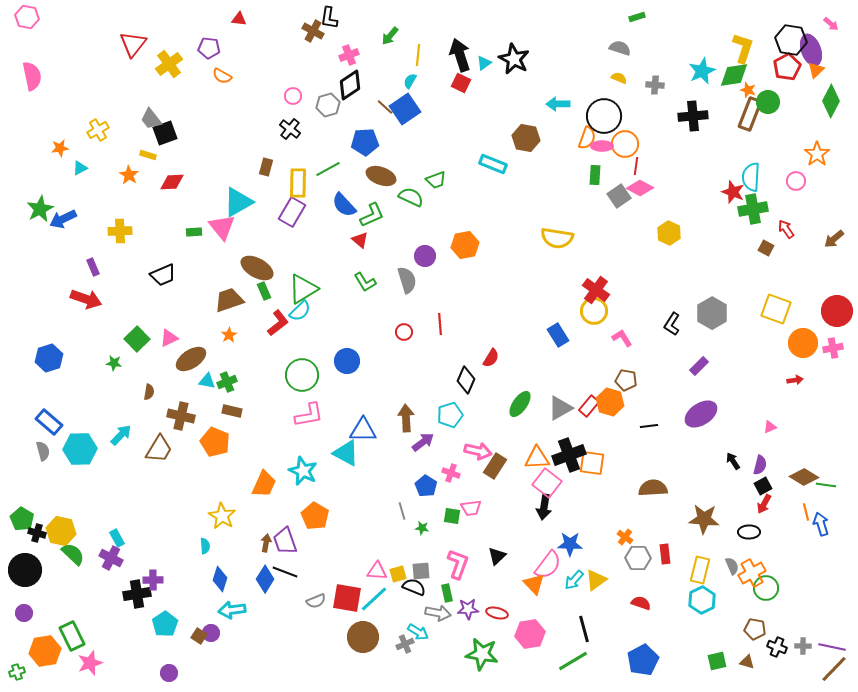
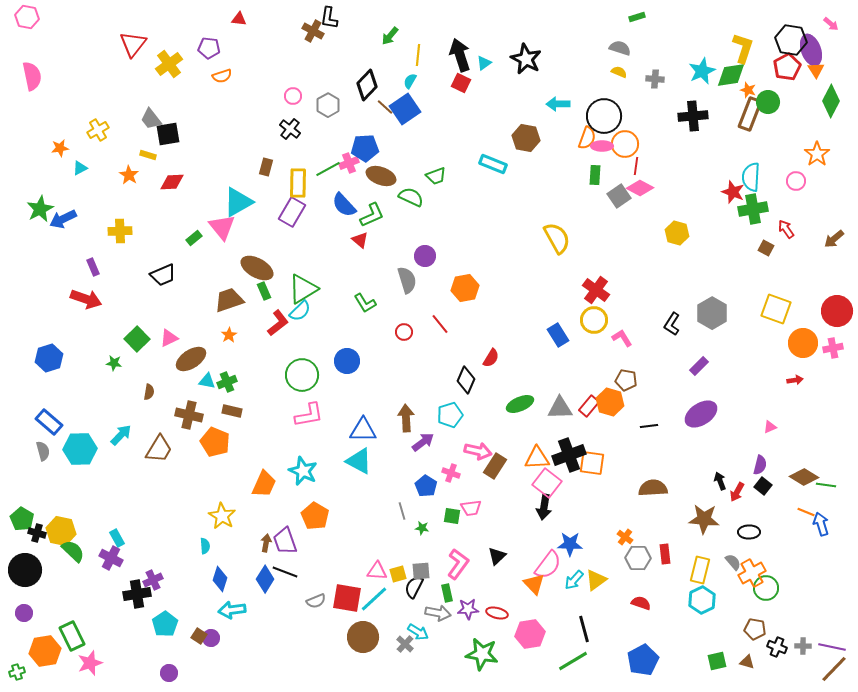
pink cross at (349, 55): moved 108 px down
black star at (514, 59): moved 12 px right
orange triangle at (816, 70): rotated 18 degrees counterclockwise
green diamond at (734, 75): moved 3 px left
orange semicircle at (222, 76): rotated 48 degrees counterclockwise
yellow semicircle at (619, 78): moved 6 px up
black diamond at (350, 85): moved 17 px right; rotated 12 degrees counterclockwise
gray cross at (655, 85): moved 6 px up
gray hexagon at (328, 105): rotated 15 degrees counterclockwise
black square at (165, 133): moved 3 px right, 1 px down; rotated 10 degrees clockwise
blue pentagon at (365, 142): moved 6 px down
green trapezoid at (436, 180): moved 4 px up
green rectangle at (194, 232): moved 6 px down; rotated 35 degrees counterclockwise
yellow hexagon at (669, 233): moved 8 px right; rotated 10 degrees counterclockwise
yellow semicircle at (557, 238): rotated 128 degrees counterclockwise
orange hexagon at (465, 245): moved 43 px down
green L-shape at (365, 282): moved 21 px down
yellow circle at (594, 311): moved 9 px down
red line at (440, 324): rotated 35 degrees counterclockwise
green ellipse at (520, 404): rotated 32 degrees clockwise
gray triangle at (560, 408): rotated 28 degrees clockwise
brown cross at (181, 416): moved 8 px right, 1 px up
cyan triangle at (346, 453): moved 13 px right, 8 px down
black arrow at (733, 461): moved 13 px left, 20 px down; rotated 12 degrees clockwise
black square at (763, 486): rotated 24 degrees counterclockwise
red arrow at (764, 504): moved 27 px left, 12 px up
orange line at (806, 512): rotated 54 degrees counterclockwise
green semicircle at (73, 554): moved 3 px up
pink L-shape at (458, 564): rotated 16 degrees clockwise
gray semicircle at (732, 566): moved 1 px right, 4 px up; rotated 18 degrees counterclockwise
purple cross at (153, 580): rotated 24 degrees counterclockwise
black semicircle at (414, 587): rotated 85 degrees counterclockwise
purple circle at (211, 633): moved 5 px down
gray cross at (405, 644): rotated 24 degrees counterclockwise
